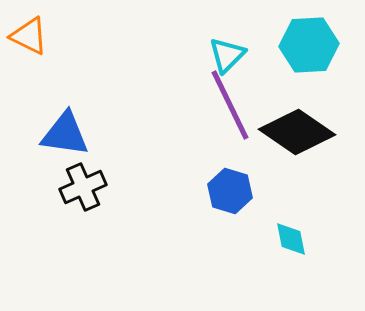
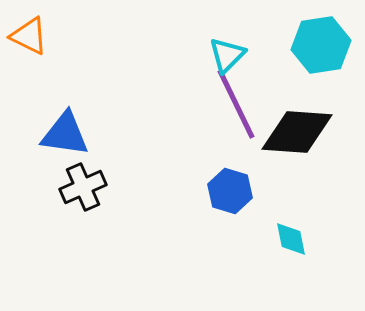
cyan hexagon: moved 12 px right; rotated 6 degrees counterclockwise
purple line: moved 6 px right, 1 px up
black diamond: rotated 30 degrees counterclockwise
